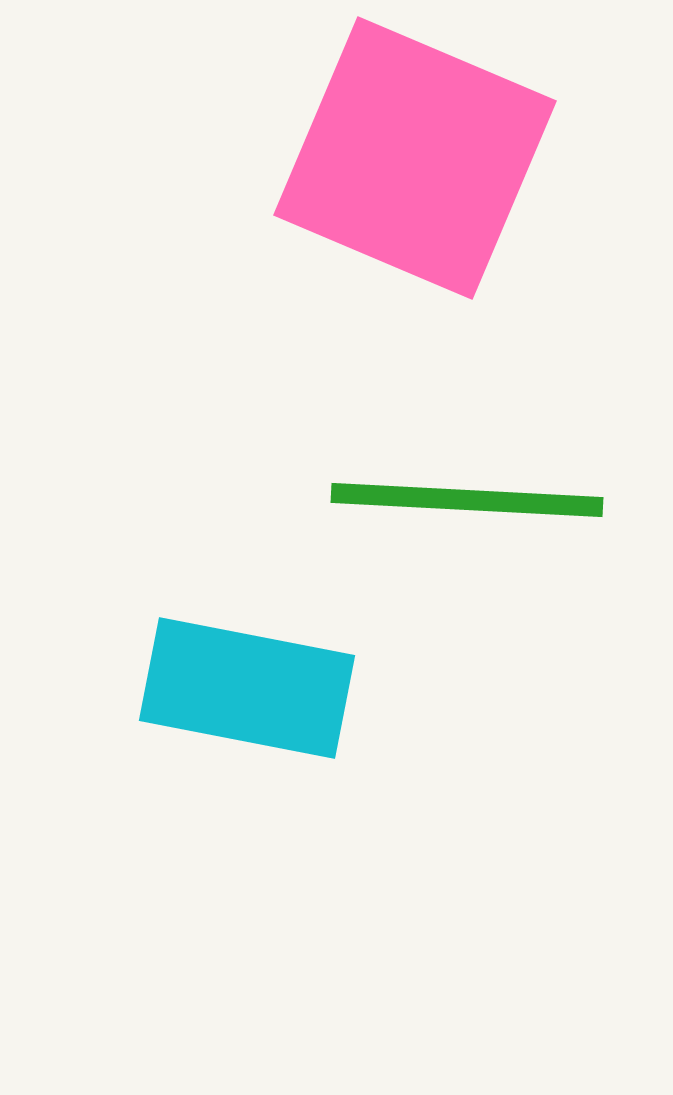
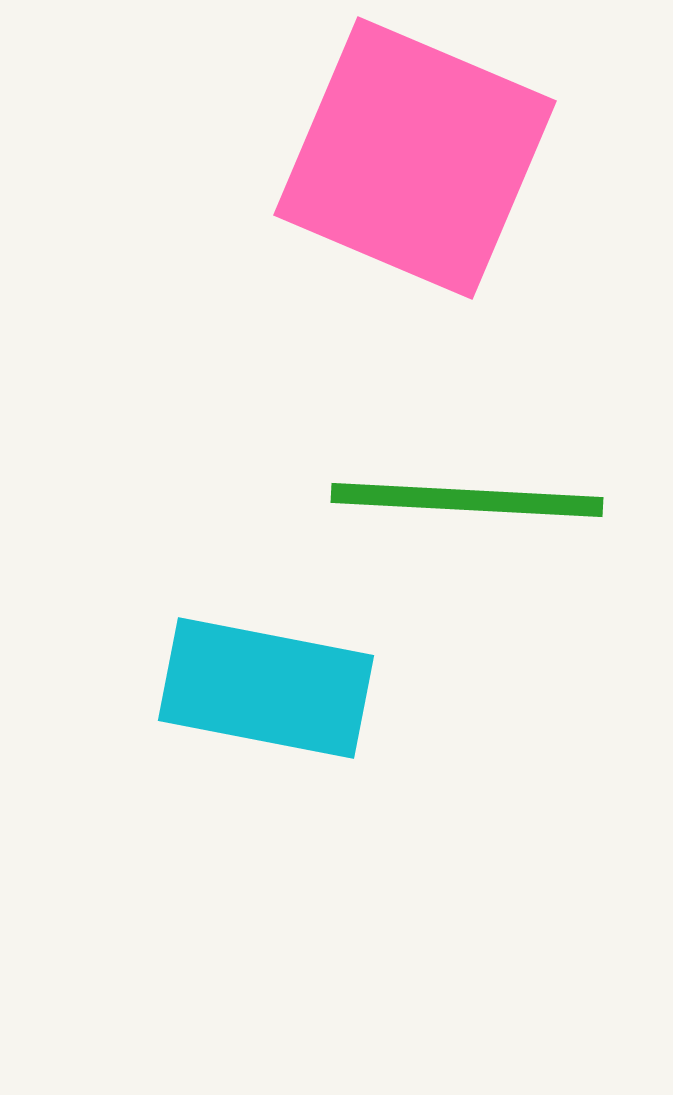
cyan rectangle: moved 19 px right
